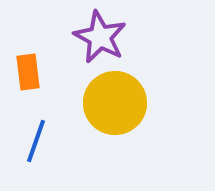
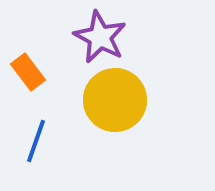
orange rectangle: rotated 30 degrees counterclockwise
yellow circle: moved 3 px up
